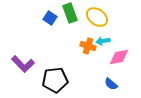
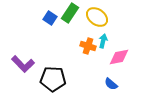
green rectangle: rotated 54 degrees clockwise
cyan arrow: rotated 112 degrees clockwise
black pentagon: moved 2 px left, 1 px up; rotated 10 degrees clockwise
